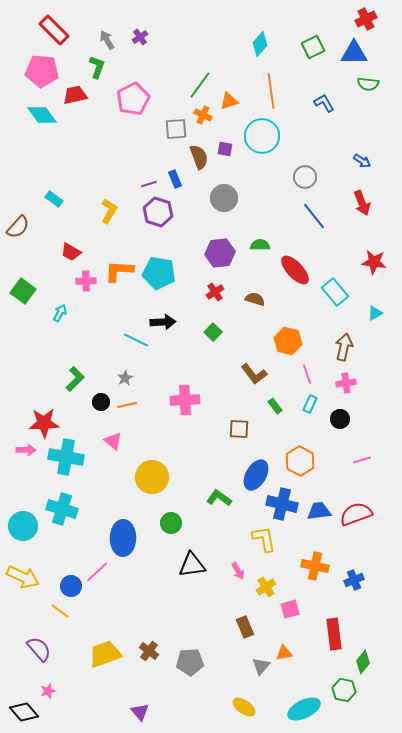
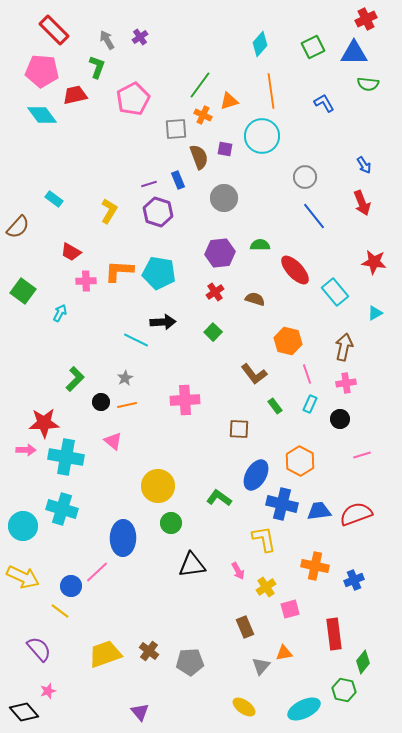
blue arrow at (362, 161): moved 2 px right, 4 px down; rotated 24 degrees clockwise
blue rectangle at (175, 179): moved 3 px right, 1 px down
pink line at (362, 460): moved 5 px up
yellow circle at (152, 477): moved 6 px right, 9 px down
